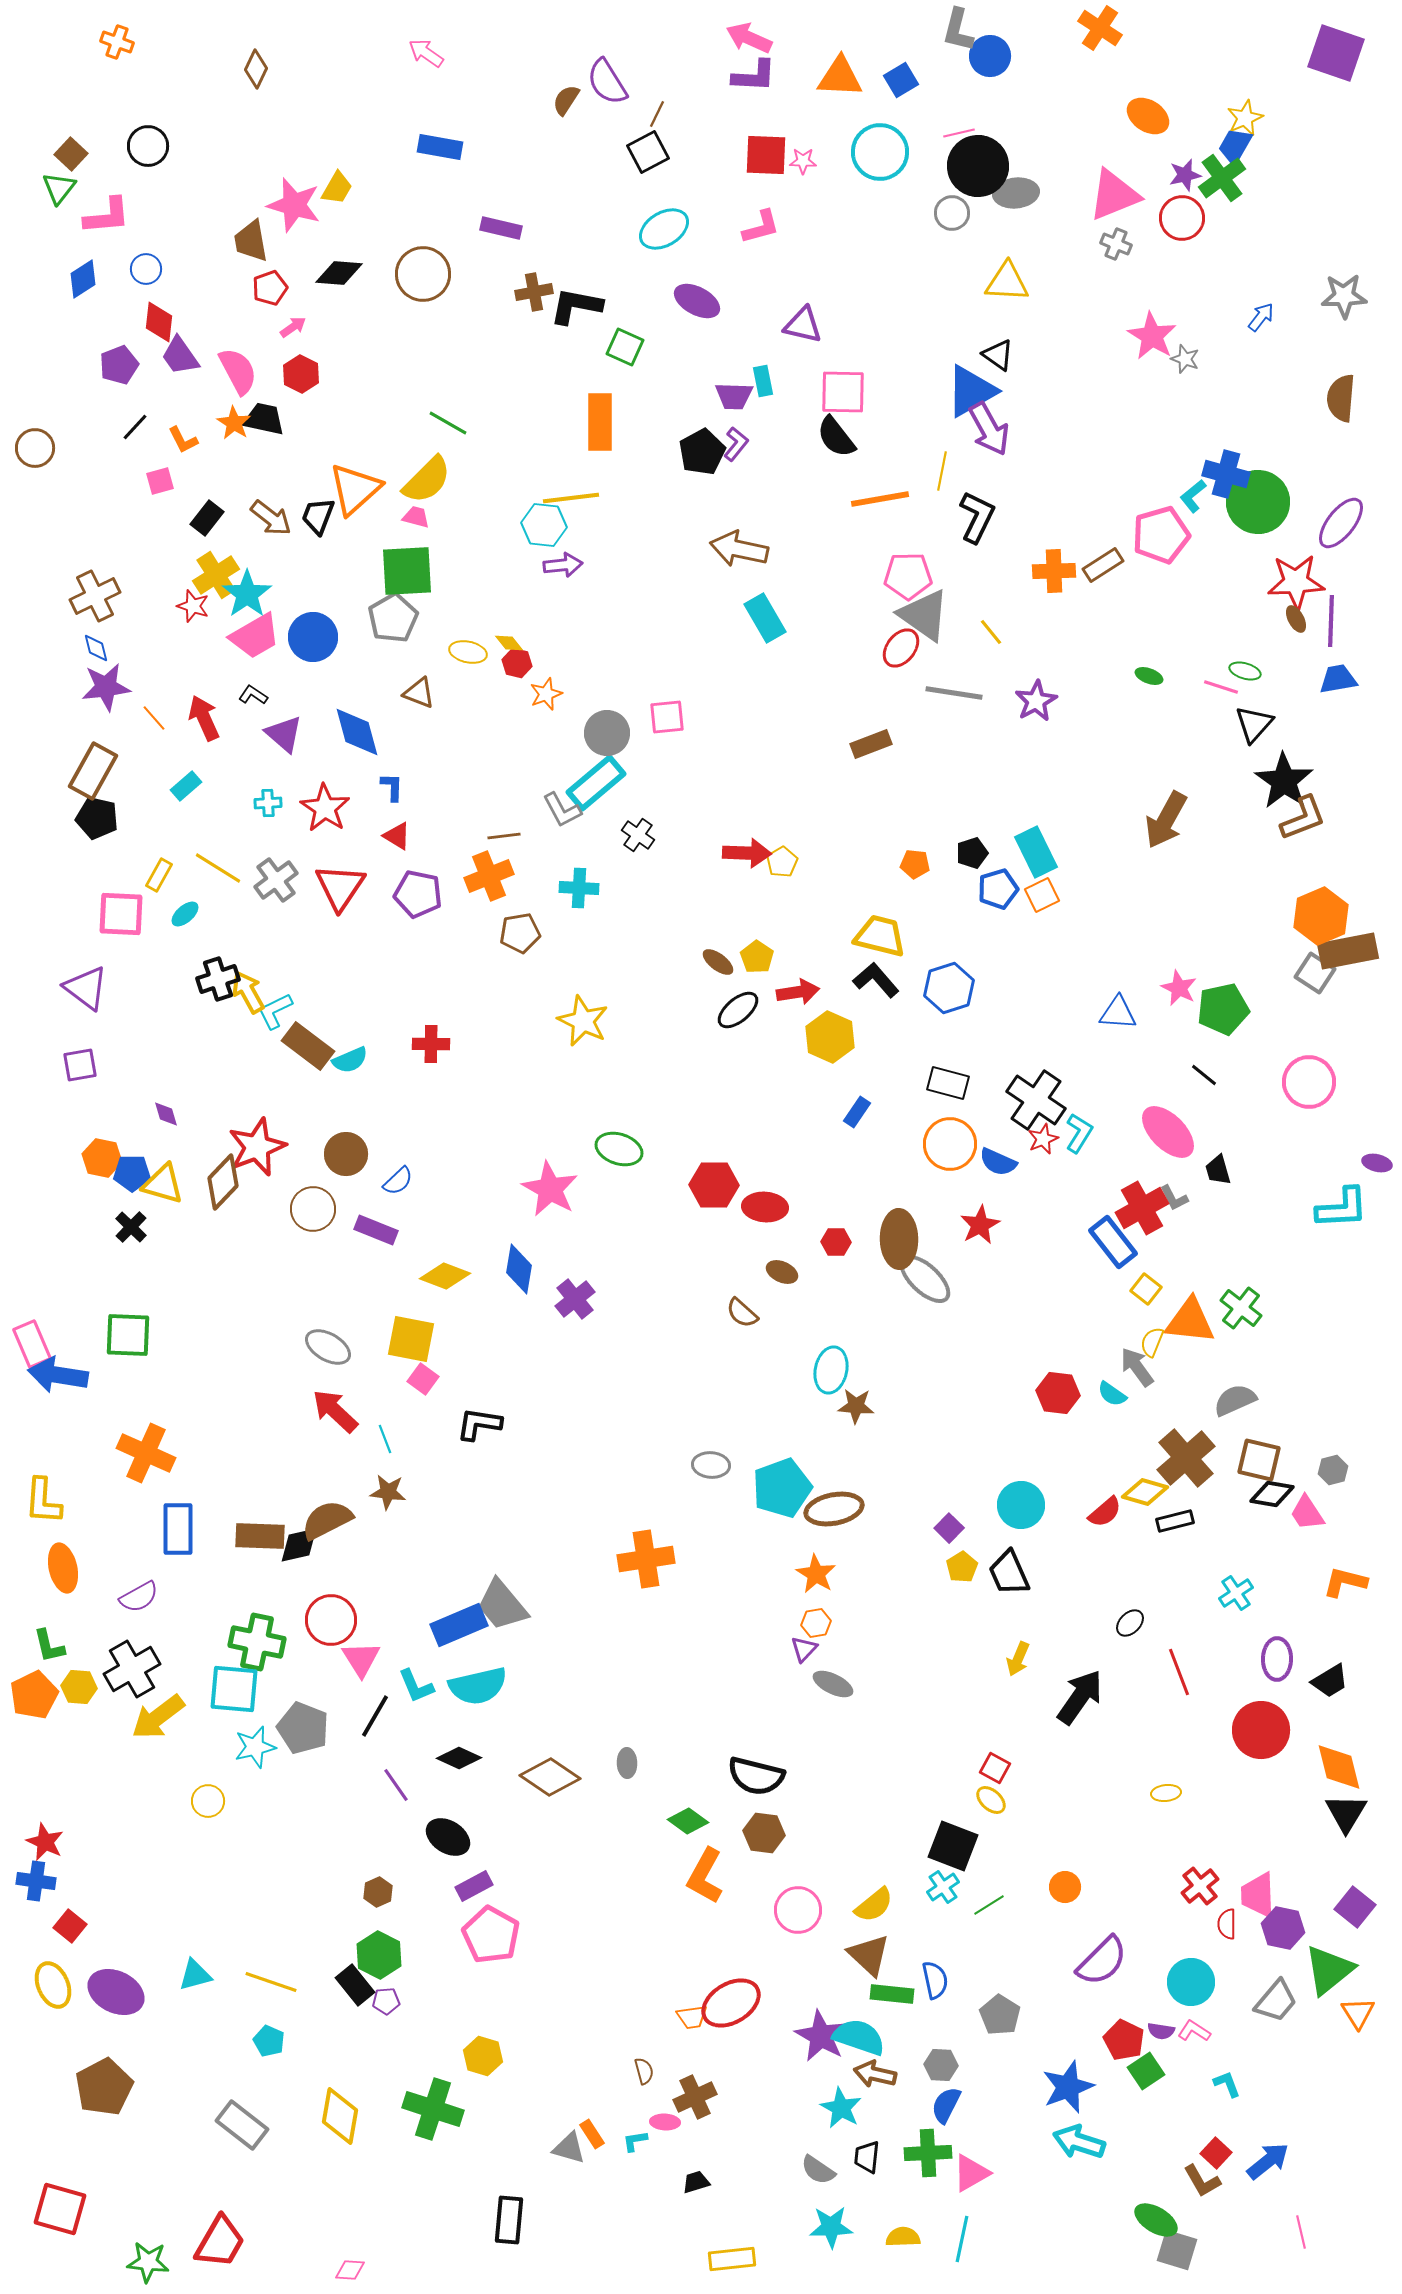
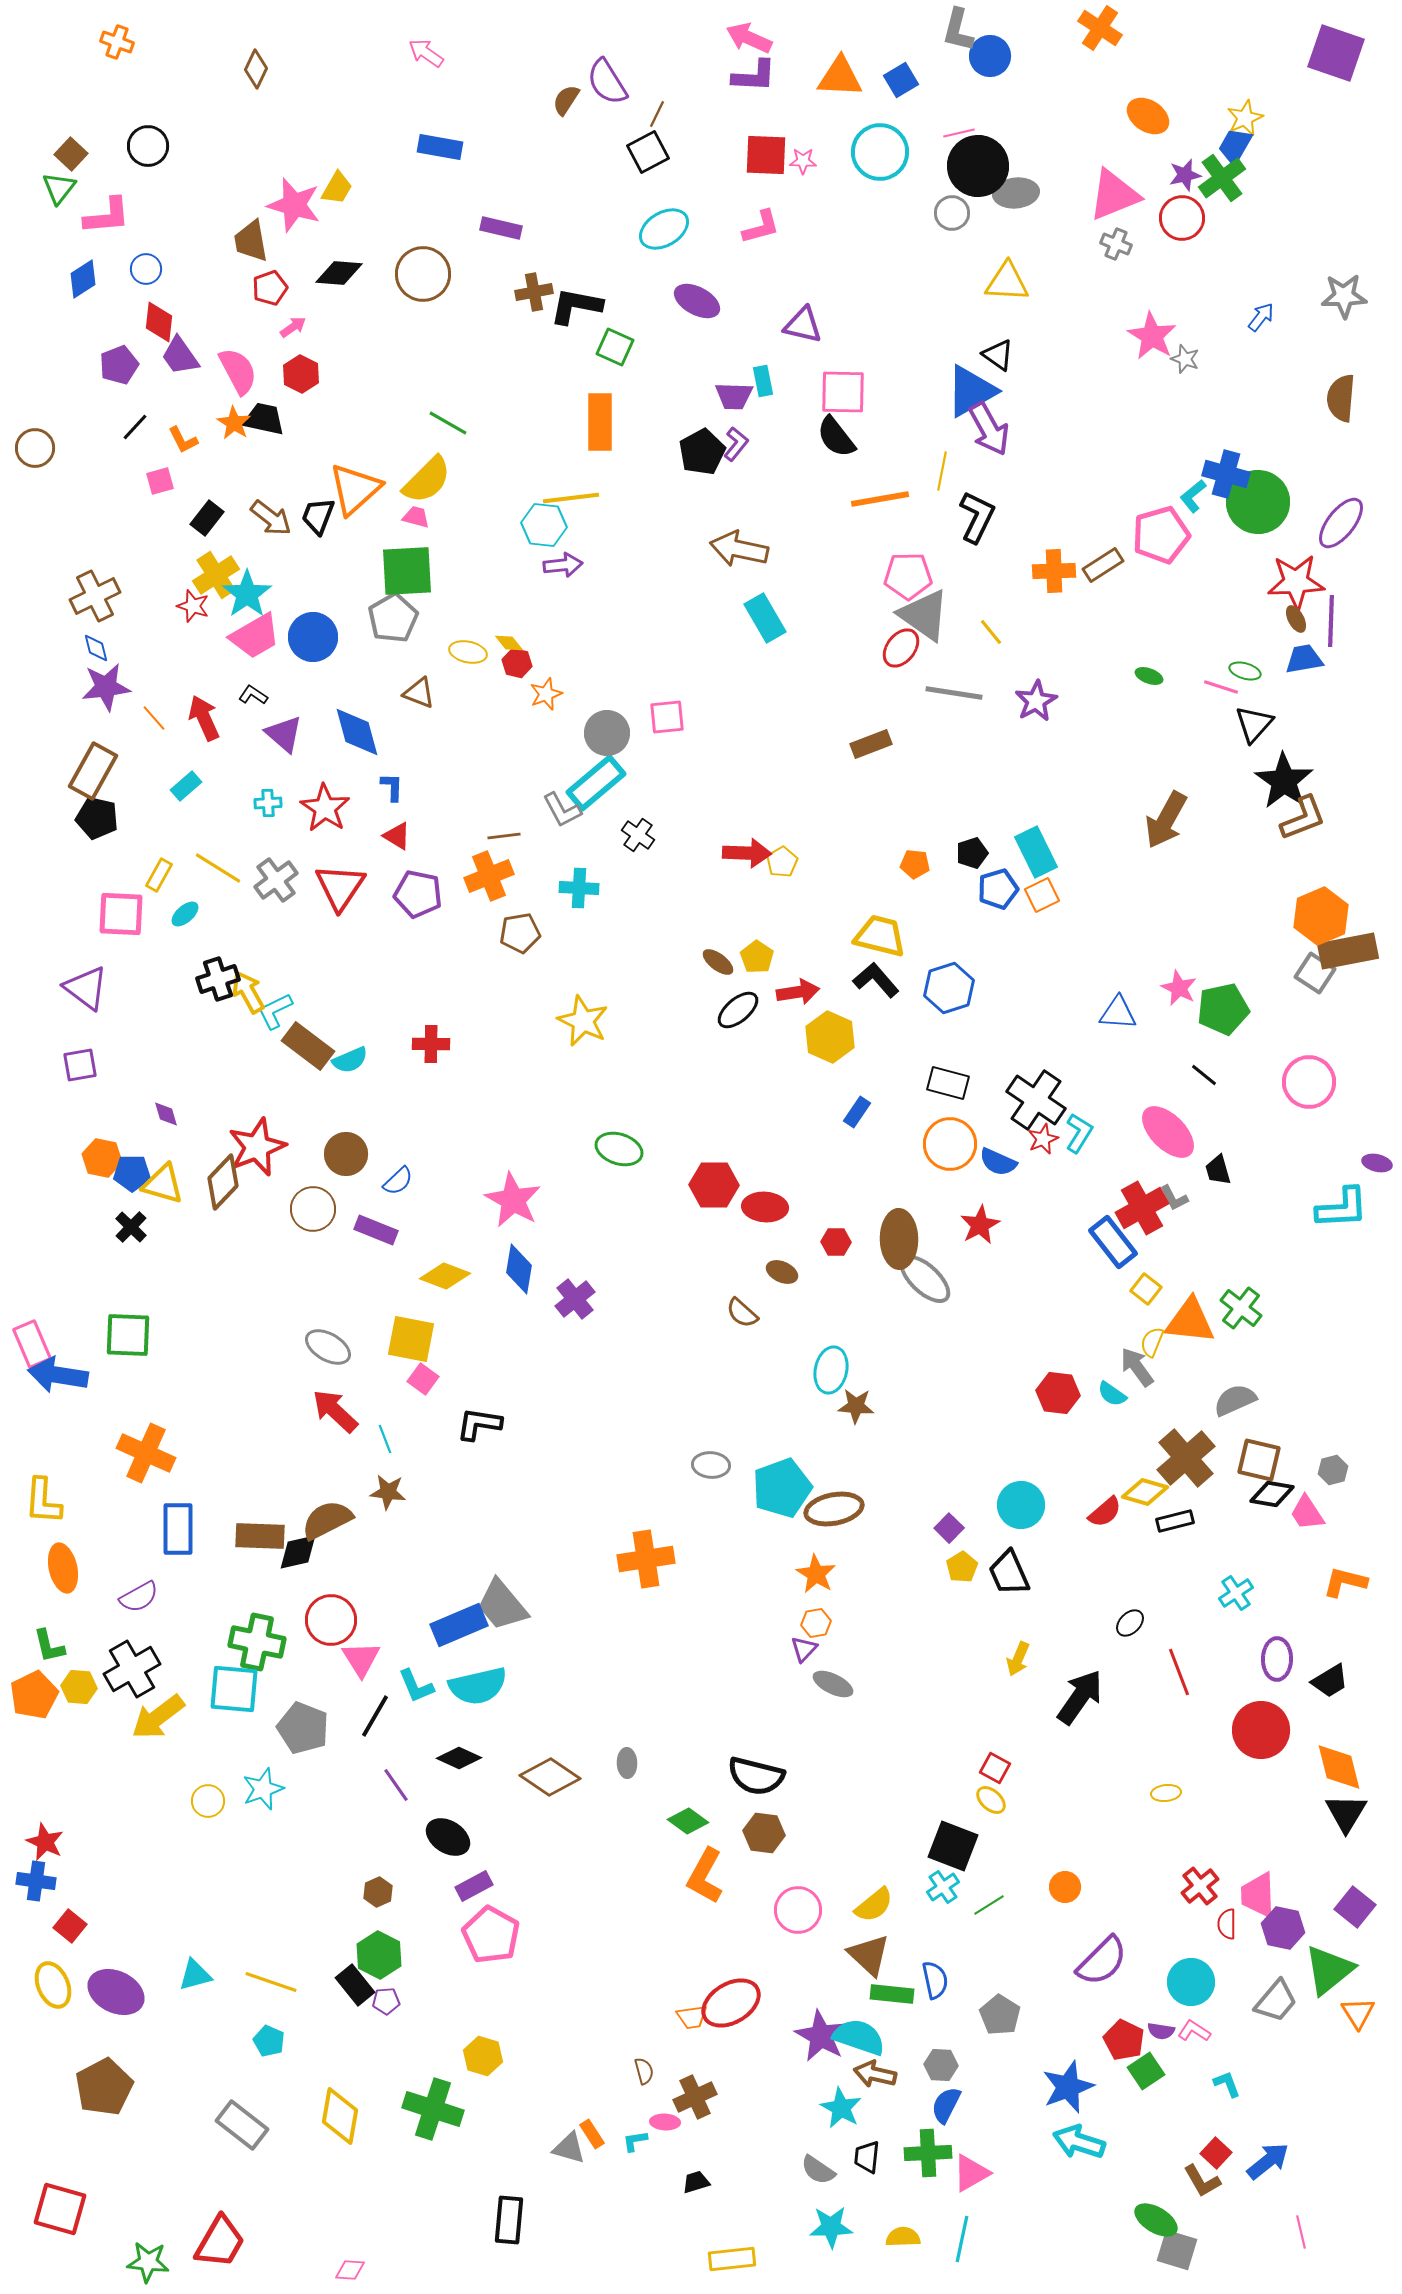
green square at (625, 347): moved 10 px left
blue trapezoid at (1338, 679): moved 34 px left, 20 px up
pink star at (550, 1189): moved 37 px left, 11 px down
black diamond at (299, 1545): moved 1 px left, 7 px down
cyan star at (255, 1747): moved 8 px right, 42 px down; rotated 6 degrees counterclockwise
